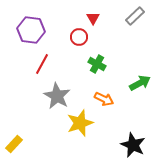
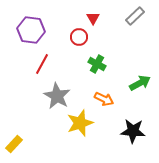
black star: moved 14 px up; rotated 20 degrees counterclockwise
